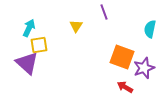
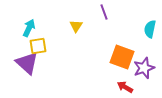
yellow square: moved 1 px left, 1 px down
